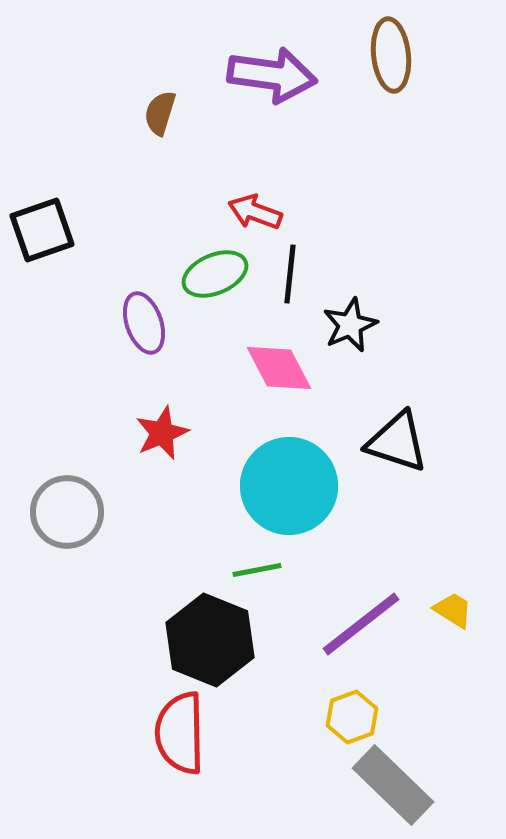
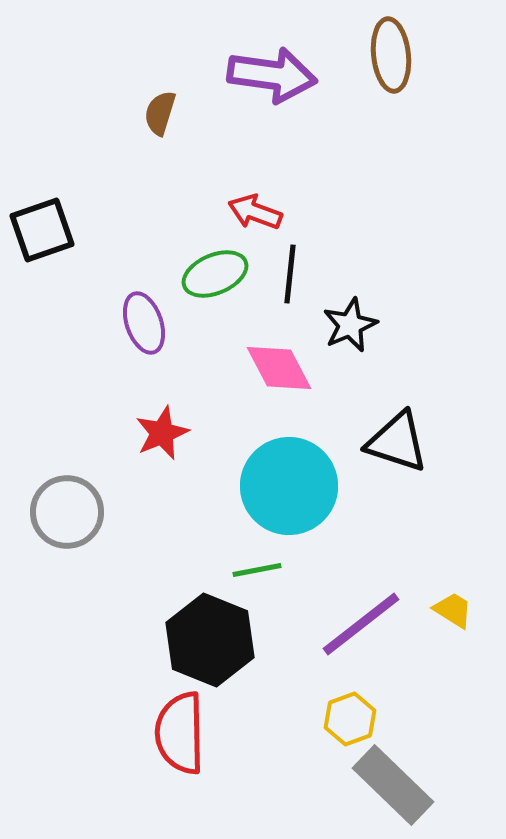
yellow hexagon: moved 2 px left, 2 px down
